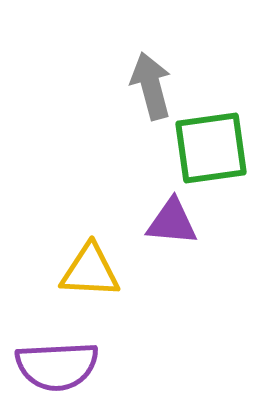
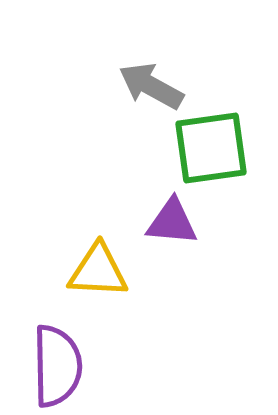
gray arrow: rotated 46 degrees counterclockwise
yellow triangle: moved 8 px right
purple semicircle: rotated 88 degrees counterclockwise
